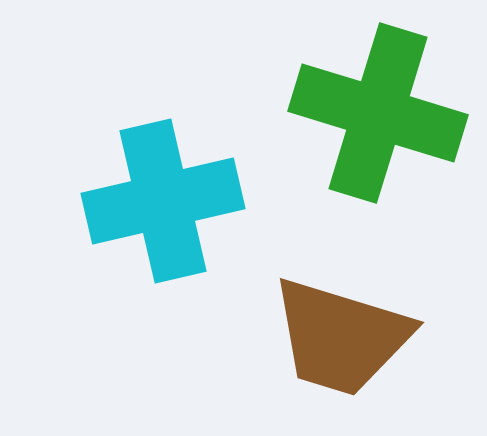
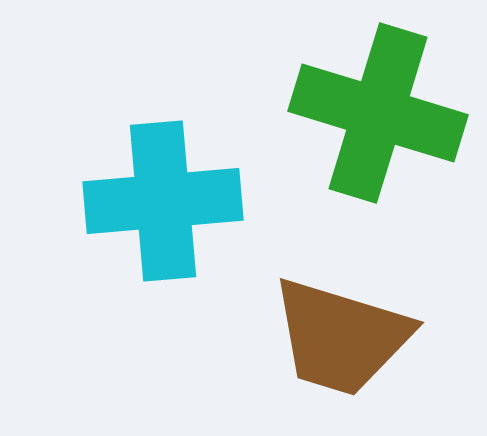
cyan cross: rotated 8 degrees clockwise
